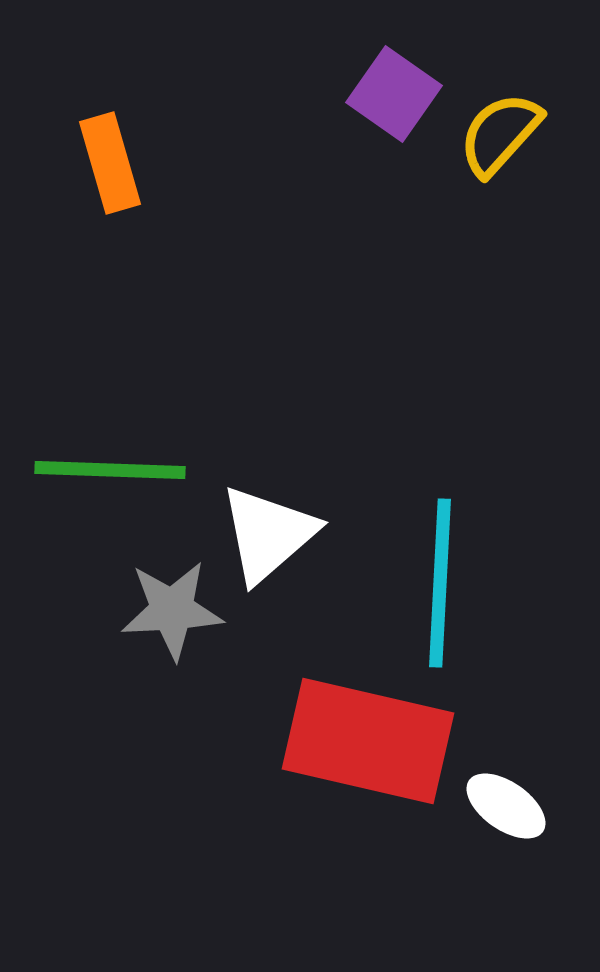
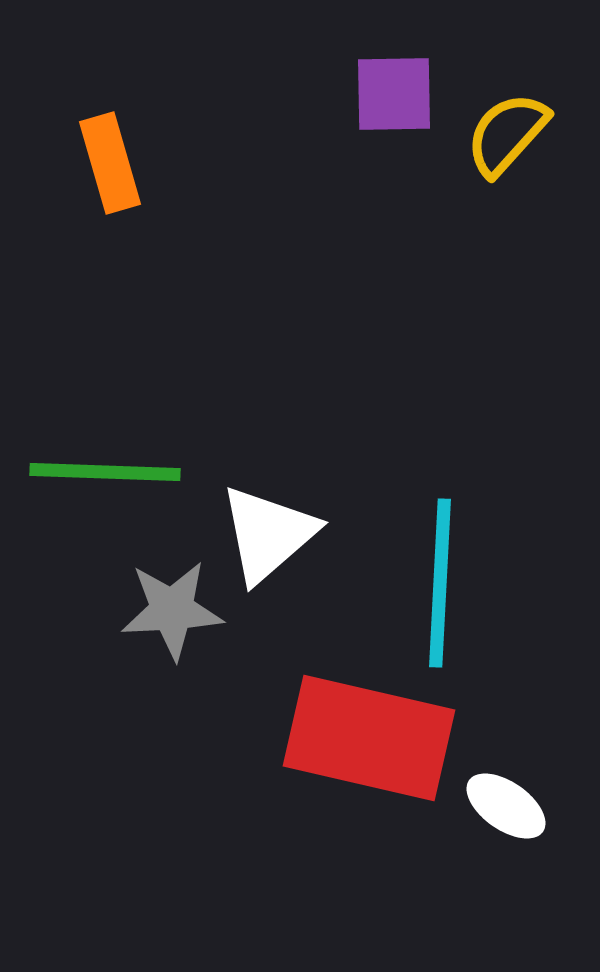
purple square: rotated 36 degrees counterclockwise
yellow semicircle: moved 7 px right
green line: moved 5 px left, 2 px down
red rectangle: moved 1 px right, 3 px up
